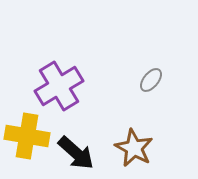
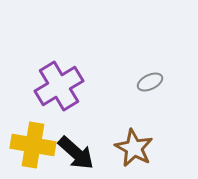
gray ellipse: moved 1 px left, 2 px down; rotated 25 degrees clockwise
yellow cross: moved 6 px right, 9 px down
